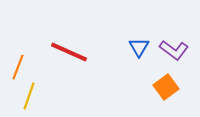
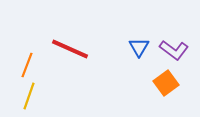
red line: moved 1 px right, 3 px up
orange line: moved 9 px right, 2 px up
orange square: moved 4 px up
